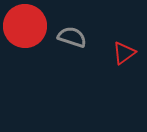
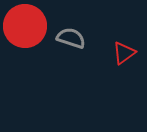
gray semicircle: moved 1 px left, 1 px down
